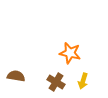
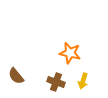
brown semicircle: rotated 138 degrees counterclockwise
brown cross: rotated 12 degrees counterclockwise
